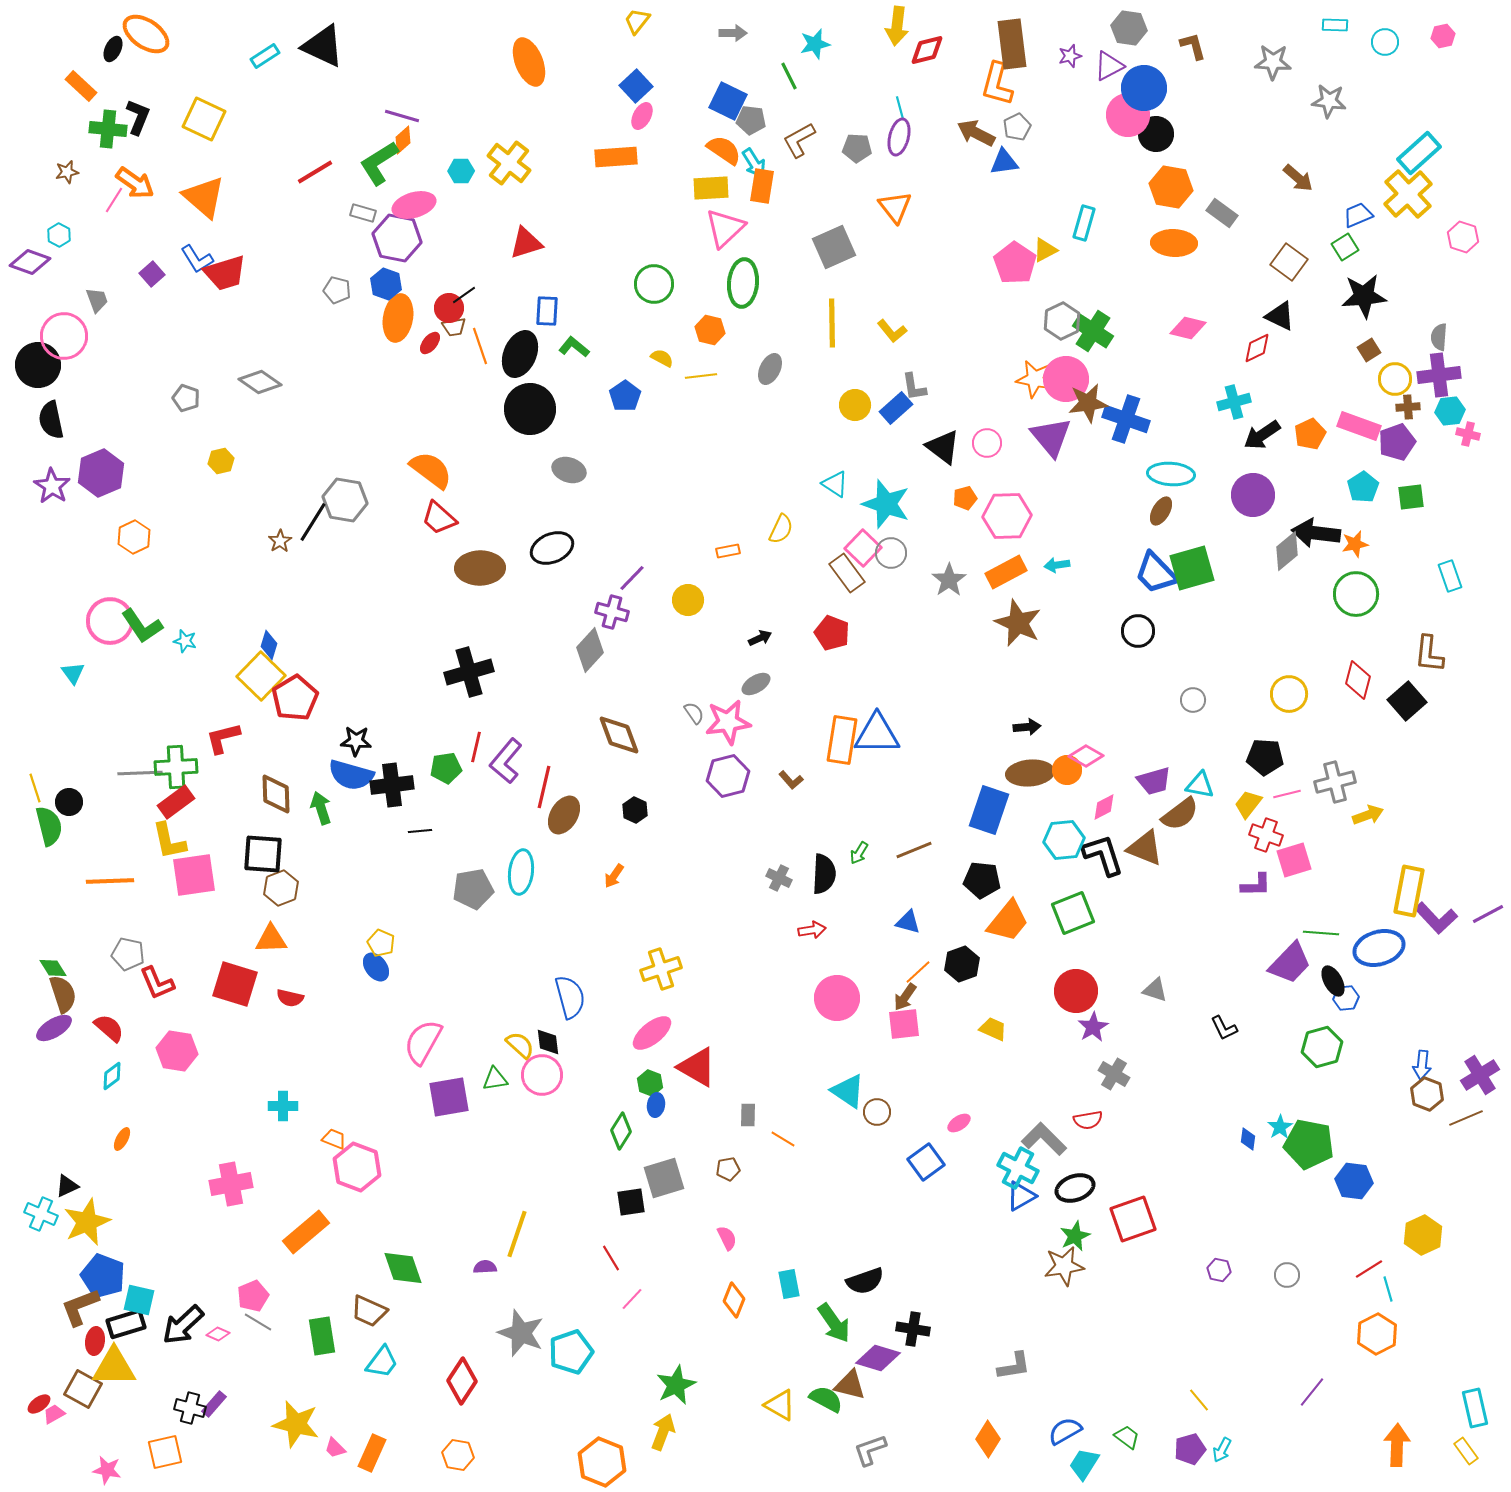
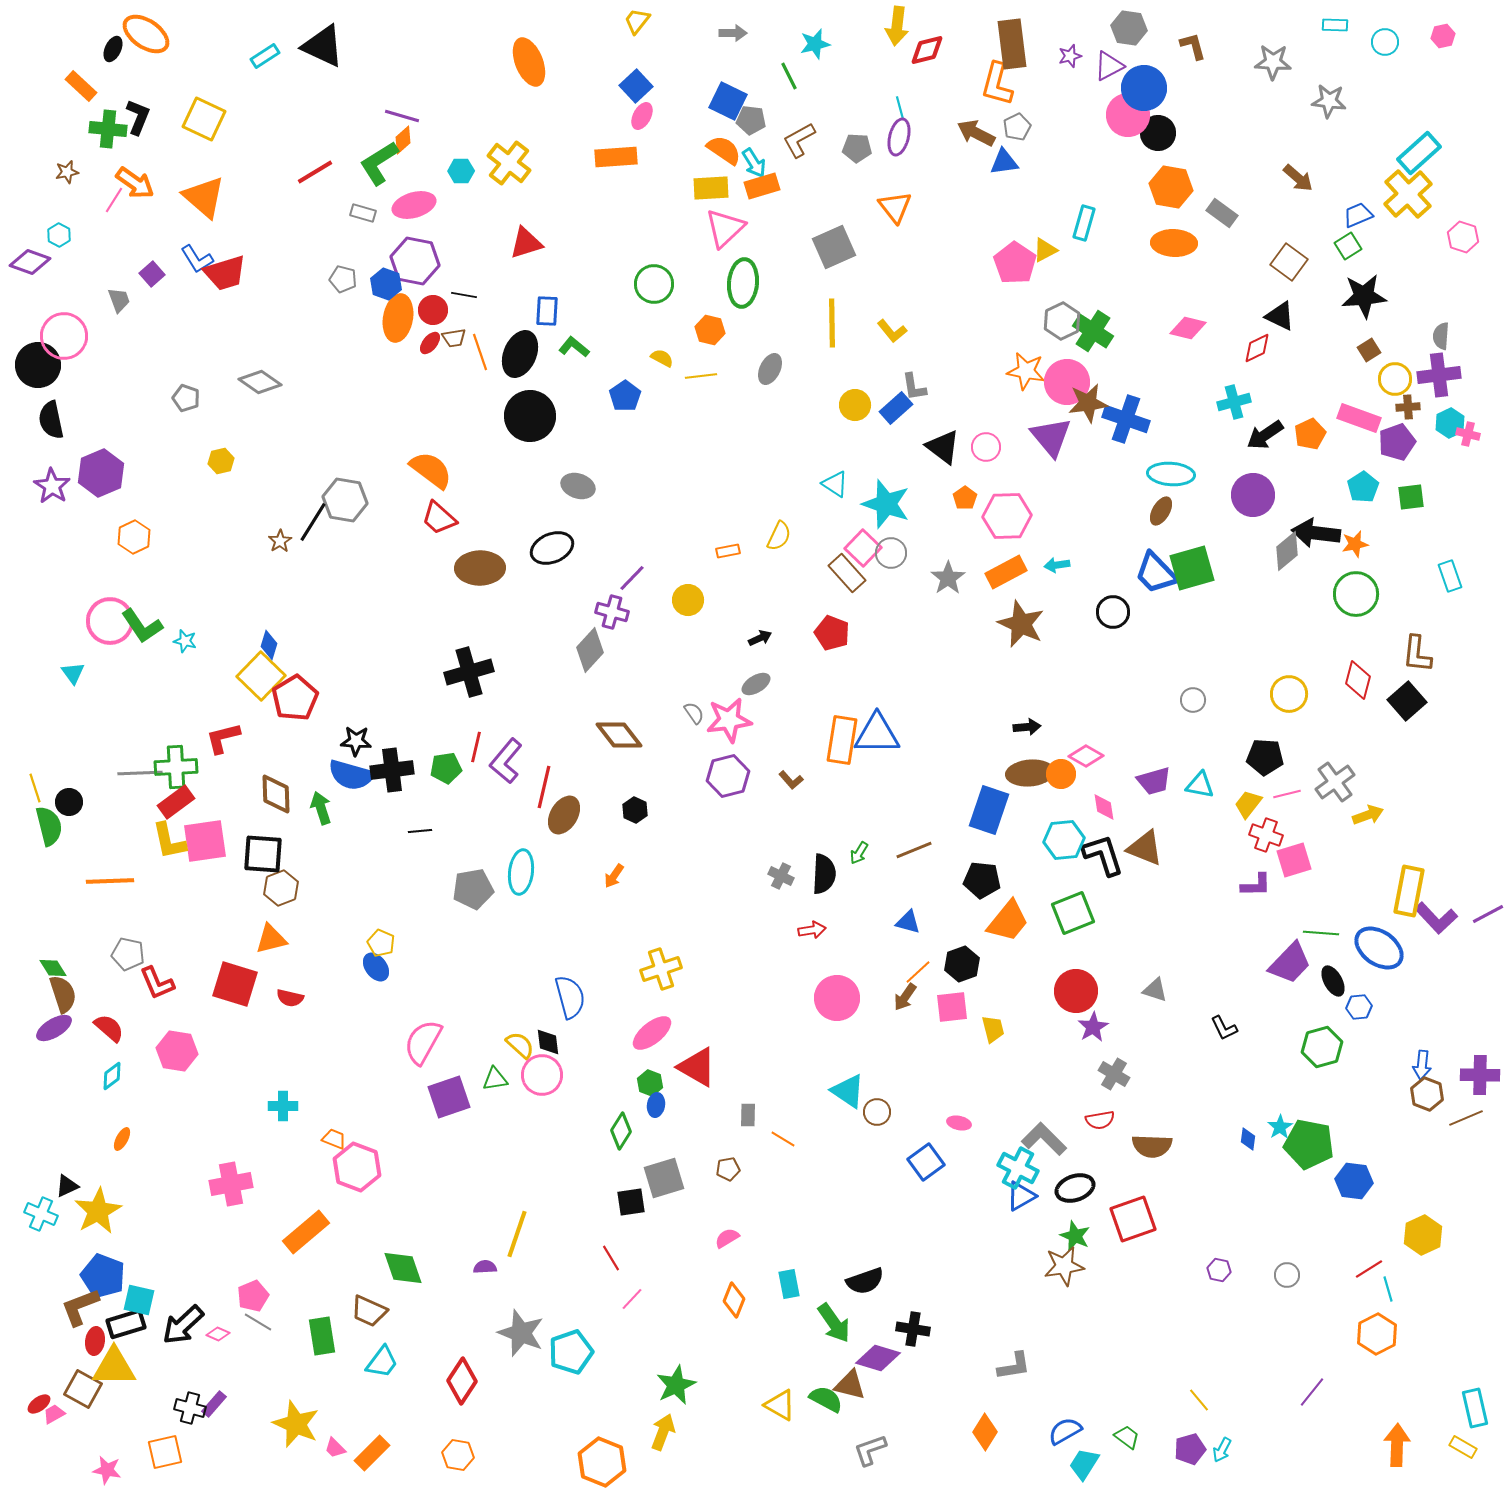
black circle at (1156, 134): moved 2 px right, 1 px up
orange rectangle at (762, 186): rotated 64 degrees clockwise
purple hexagon at (397, 238): moved 18 px right, 23 px down
green square at (1345, 247): moved 3 px right, 1 px up
gray pentagon at (337, 290): moved 6 px right, 11 px up
black line at (464, 295): rotated 45 degrees clockwise
gray trapezoid at (97, 300): moved 22 px right
red circle at (449, 308): moved 16 px left, 2 px down
brown trapezoid at (454, 327): moved 11 px down
gray semicircle at (1439, 337): moved 2 px right, 1 px up
orange line at (480, 346): moved 6 px down
orange star at (1035, 379): moved 9 px left, 8 px up
pink circle at (1066, 379): moved 1 px right, 3 px down
black circle at (530, 409): moved 7 px down
cyan hexagon at (1450, 411): moved 12 px down; rotated 20 degrees counterclockwise
pink rectangle at (1359, 426): moved 8 px up
black arrow at (1262, 435): moved 3 px right
pink circle at (987, 443): moved 1 px left, 4 px down
gray ellipse at (569, 470): moved 9 px right, 16 px down
orange pentagon at (965, 498): rotated 20 degrees counterclockwise
yellow semicircle at (781, 529): moved 2 px left, 7 px down
brown rectangle at (847, 573): rotated 6 degrees counterclockwise
gray star at (949, 580): moved 1 px left, 2 px up
brown star at (1018, 623): moved 3 px right, 1 px down
black circle at (1138, 631): moved 25 px left, 19 px up
brown L-shape at (1429, 654): moved 12 px left
pink star at (728, 722): moved 1 px right, 2 px up
brown diamond at (619, 735): rotated 18 degrees counterclockwise
orange circle at (1067, 770): moved 6 px left, 4 px down
gray cross at (1335, 782): rotated 21 degrees counterclockwise
black cross at (392, 785): moved 15 px up
pink diamond at (1104, 807): rotated 72 degrees counterclockwise
brown semicircle at (1180, 814): moved 28 px left, 332 px down; rotated 39 degrees clockwise
pink square at (194, 875): moved 11 px right, 34 px up
gray cross at (779, 878): moved 2 px right, 2 px up
orange triangle at (271, 939): rotated 12 degrees counterclockwise
blue ellipse at (1379, 948): rotated 51 degrees clockwise
blue hexagon at (1346, 998): moved 13 px right, 9 px down
pink square at (904, 1024): moved 48 px right, 17 px up
yellow trapezoid at (993, 1029): rotated 52 degrees clockwise
purple cross at (1480, 1075): rotated 33 degrees clockwise
purple square at (449, 1097): rotated 9 degrees counterclockwise
red semicircle at (1088, 1120): moved 12 px right
pink ellipse at (959, 1123): rotated 45 degrees clockwise
yellow star at (87, 1222): moved 11 px right, 11 px up; rotated 6 degrees counterclockwise
green star at (1075, 1236): rotated 24 degrees counterclockwise
pink semicircle at (727, 1238): rotated 95 degrees counterclockwise
yellow star at (296, 1424): rotated 9 degrees clockwise
orange diamond at (988, 1439): moved 3 px left, 7 px up
yellow rectangle at (1466, 1451): moved 3 px left, 4 px up; rotated 24 degrees counterclockwise
orange rectangle at (372, 1453): rotated 21 degrees clockwise
